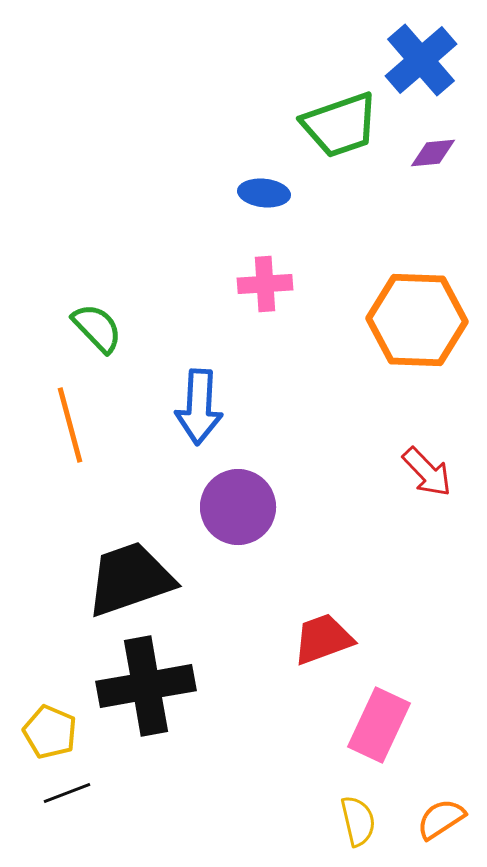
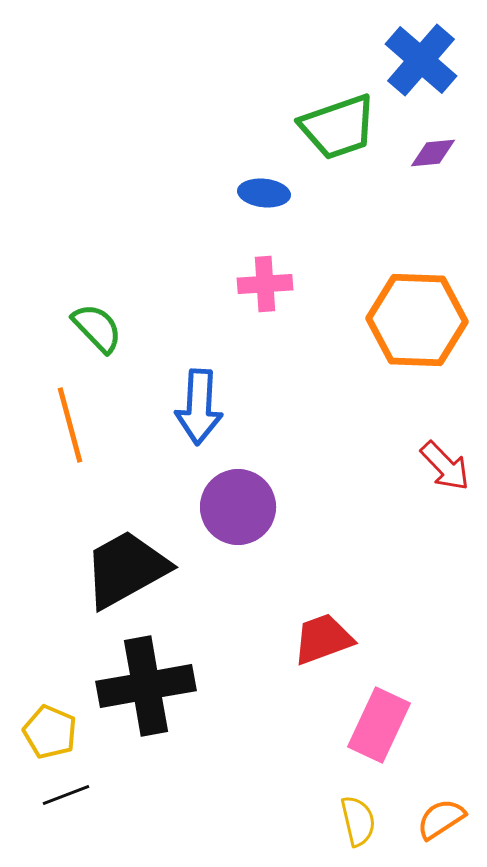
blue cross: rotated 8 degrees counterclockwise
green trapezoid: moved 2 px left, 2 px down
red arrow: moved 18 px right, 6 px up
black trapezoid: moved 4 px left, 10 px up; rotated 10 degrees counterclockwise
black line: moved 1 px left, 2 px down
